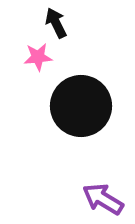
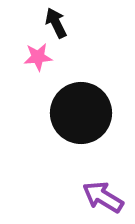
black circle: moved 7 px down
purple arrow: moved 2 px up
